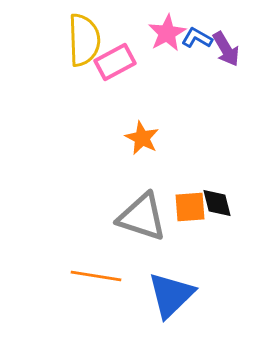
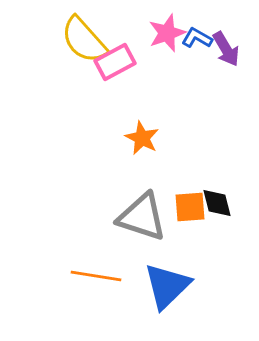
pink star: rotated 9 degrees clockwise
yellow semicircle: rotated 140 degrees clockwise
blue triangle: moved 4 px left, 9 px up
